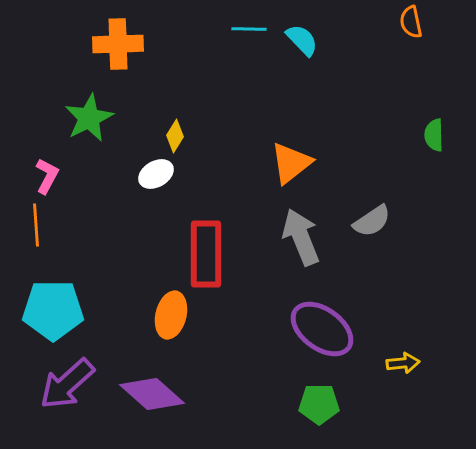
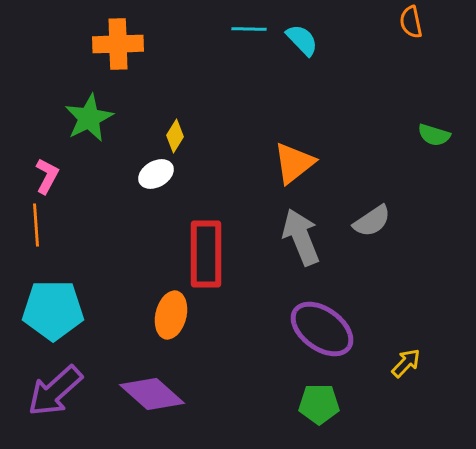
green semicircle: rotated 72 degrees counterclockwise
orange triangle: moved 3 px right
yellow arrow: moved 3 px right; rotated 40 degrees counterclockwise
purple arrow: moved 12 px left, 7 px down
